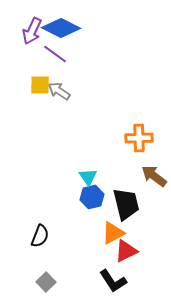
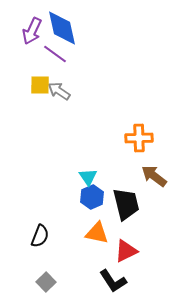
blue diamond: moved 1 px right; rotated 51 degrees clockwise
blue hexagon: rotated 10 degrees counterclockwise
orange triangle: moved 16 px left; rotated 40 degrees clockwise
